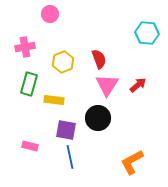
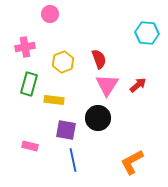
blue line: moved 3 px right, 3 px down
